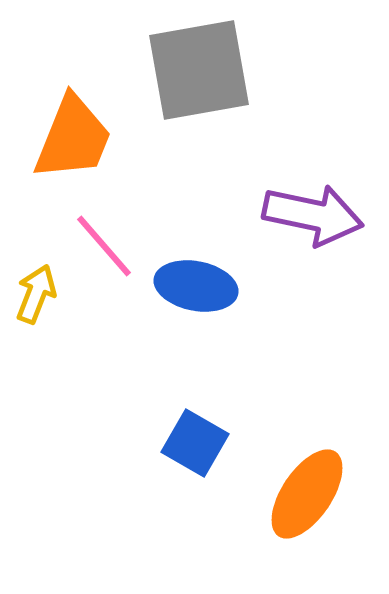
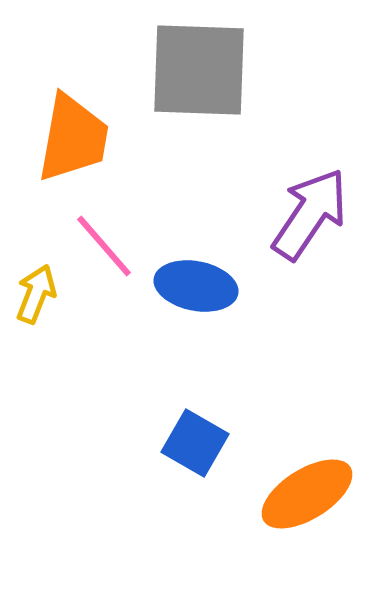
gray square: rotated 12 degrees clockwise
orange trapezoid: rotated 12 degrees counterclockwise
purple arrow: moved 3 px left, 1 px up; rotated 68 degrees counterclockwise
orange ellipse: rotated 24 degrees clockwise
